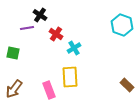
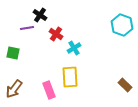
brown rectangle: moved 2 px left
